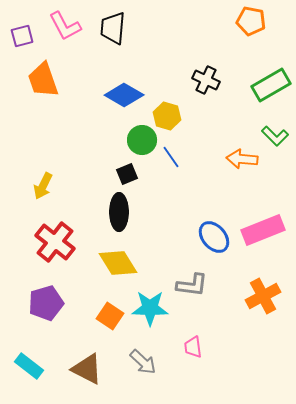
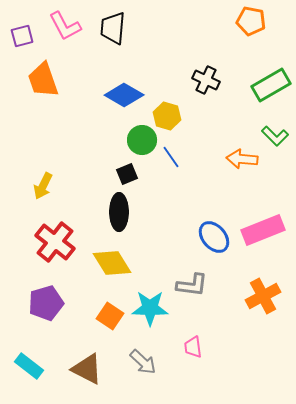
yellow diamond: moved 6 px left
